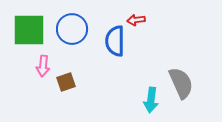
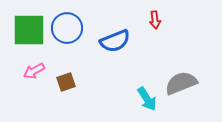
red arrow: moved 19 px right; rotated 90 degrees counterclockwise
blue circle: moved 5 px left, 1 px up
blue semicircle: rotated 112 degrees counterclockwise
pink arrow: moved 9 px left, 5 px down; rotated 55 degrees clockwise
gray semicircle: rotated 88 degrees counterclockwise
cyan arrow: moved 4 px left, 1 px up; rotated 40 degrees counterclockwise
